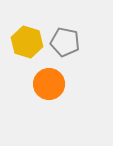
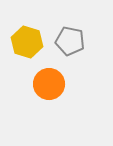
gray pentagon: moved 5 px right, 1 px up
